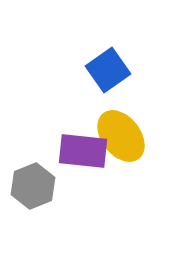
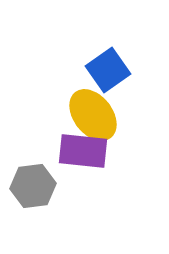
yellow ellipse: moved 28 px left, 21 px up
gray hexagon: rotated 15 degrees clockwise
